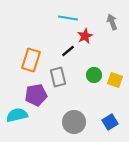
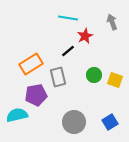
orange rectangle: moved 4 px down; rotated 40 degrees clockwise
